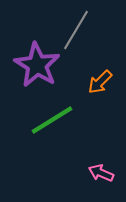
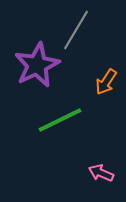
purple star: rotated 15 degrees clockwise
orange arrow: moved 6 px right; rotated 12 degrees counterclockwise
green line: moved 8 px right; rotated 6 degrees clockwise
